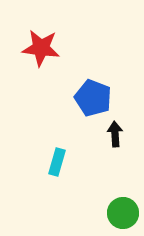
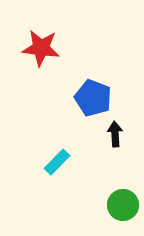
cyan rectangle: rotated 28 degrees clockwise
green circle: moved 8 px up
